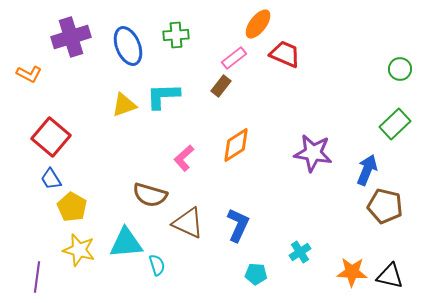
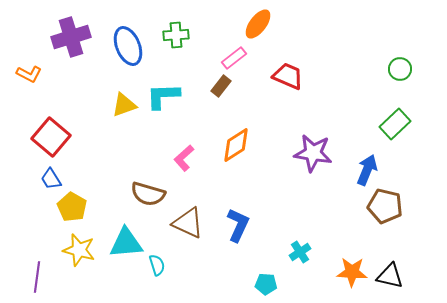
red trapezoid: moved 3 px right, 22 px down
brown semicircle: moved 2 px left, 1 px up
cyan pentagon: moved 10 px right, 10 px down
